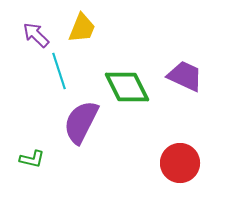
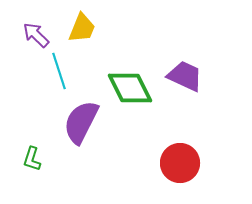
green diamond: moved 3 px right, 1 px down
green L-shape: rotated 95 degrees clockwise
